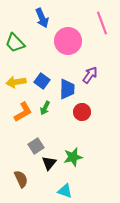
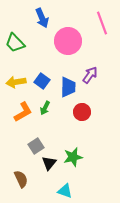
blue trapezoid: moved 1 px right, 2 px up
